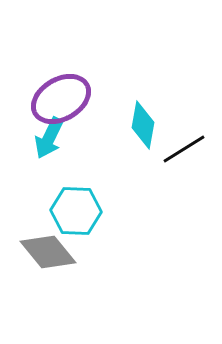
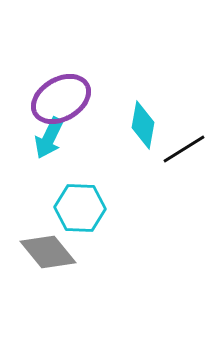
cyan hexagon: moved 4 px right, 3 px up
